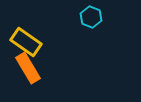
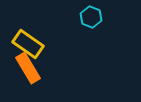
yellow rectangle: moved 2 px right, 2 px down
